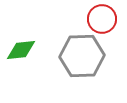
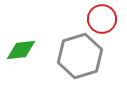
gray hexagon: moved 2 px left; rotated 15 degrees counterclockwise
